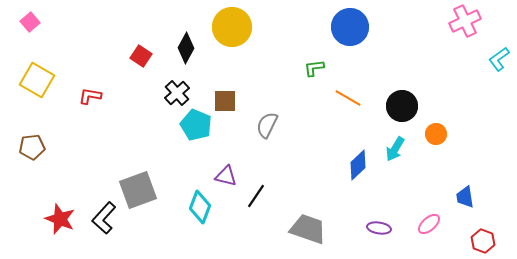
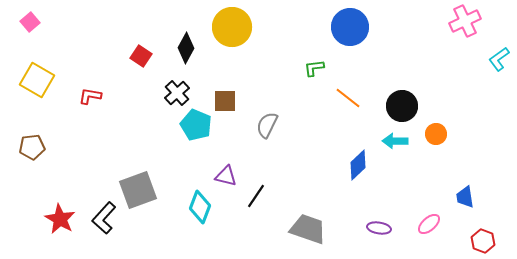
orange line: rotated 8 degrees clockwise
cyan arrow: moved 8 px up; rotated 60 degrees clockwise
red star: rotated 8 degrees clockwise
